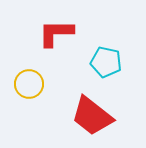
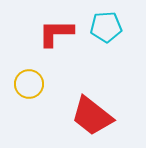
cyan pentagon: moved 35 px up; rotated 16 degrees counterclockwise
